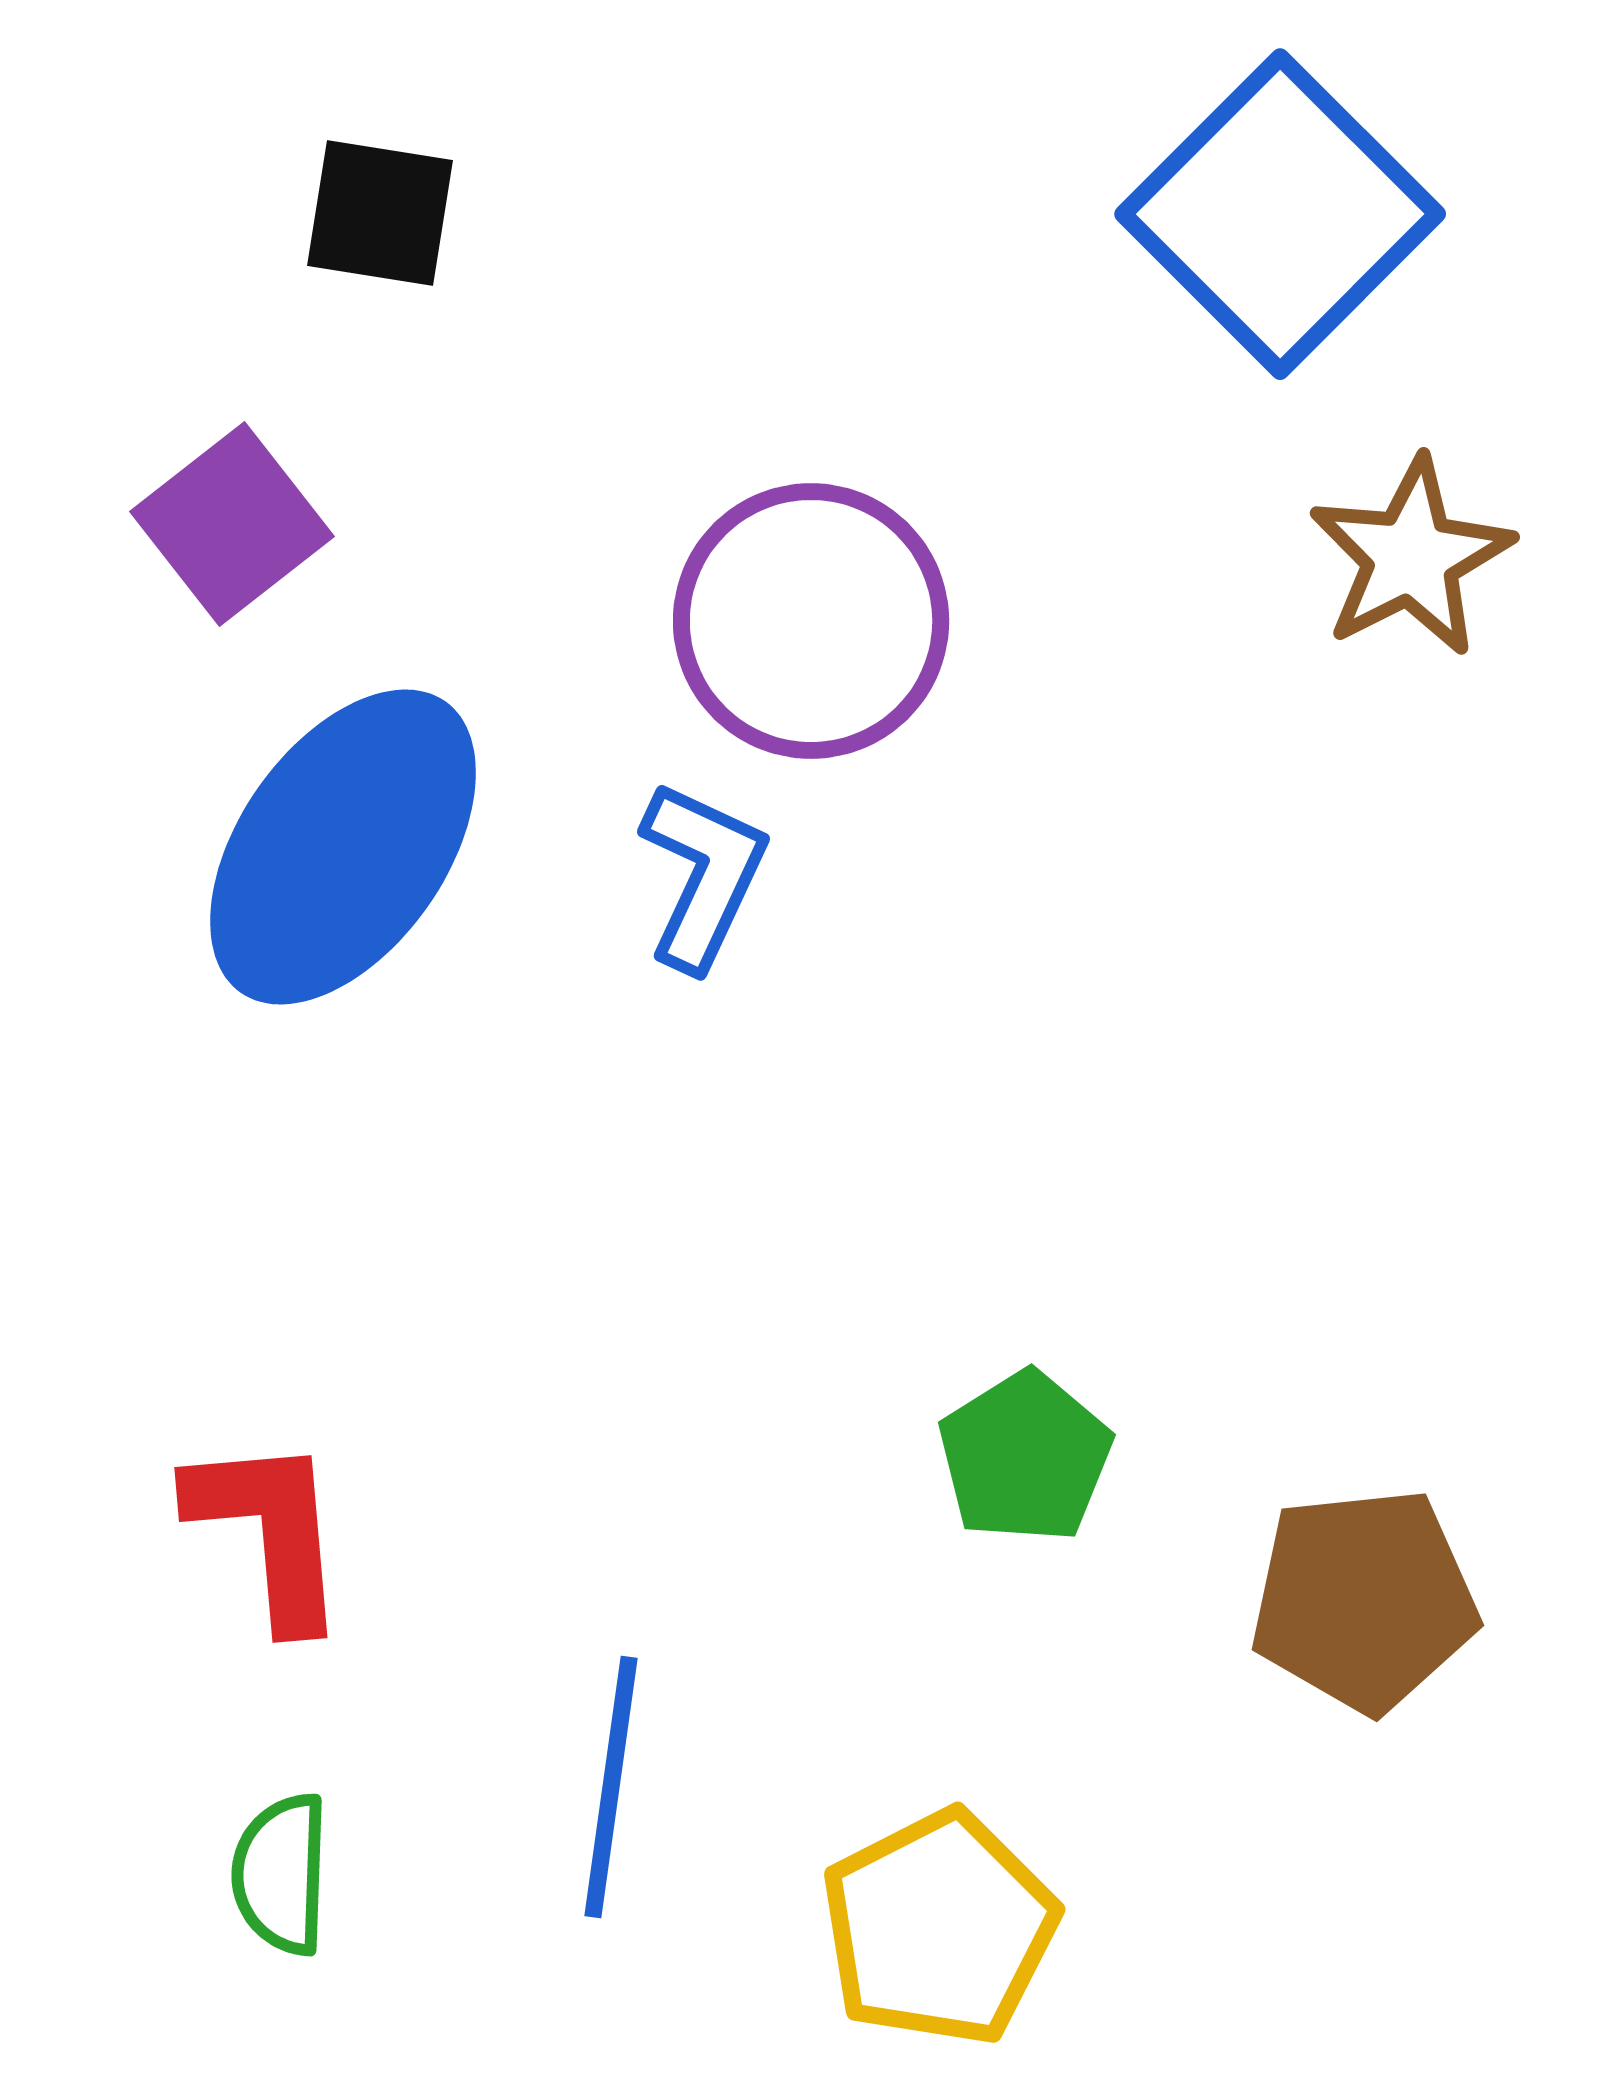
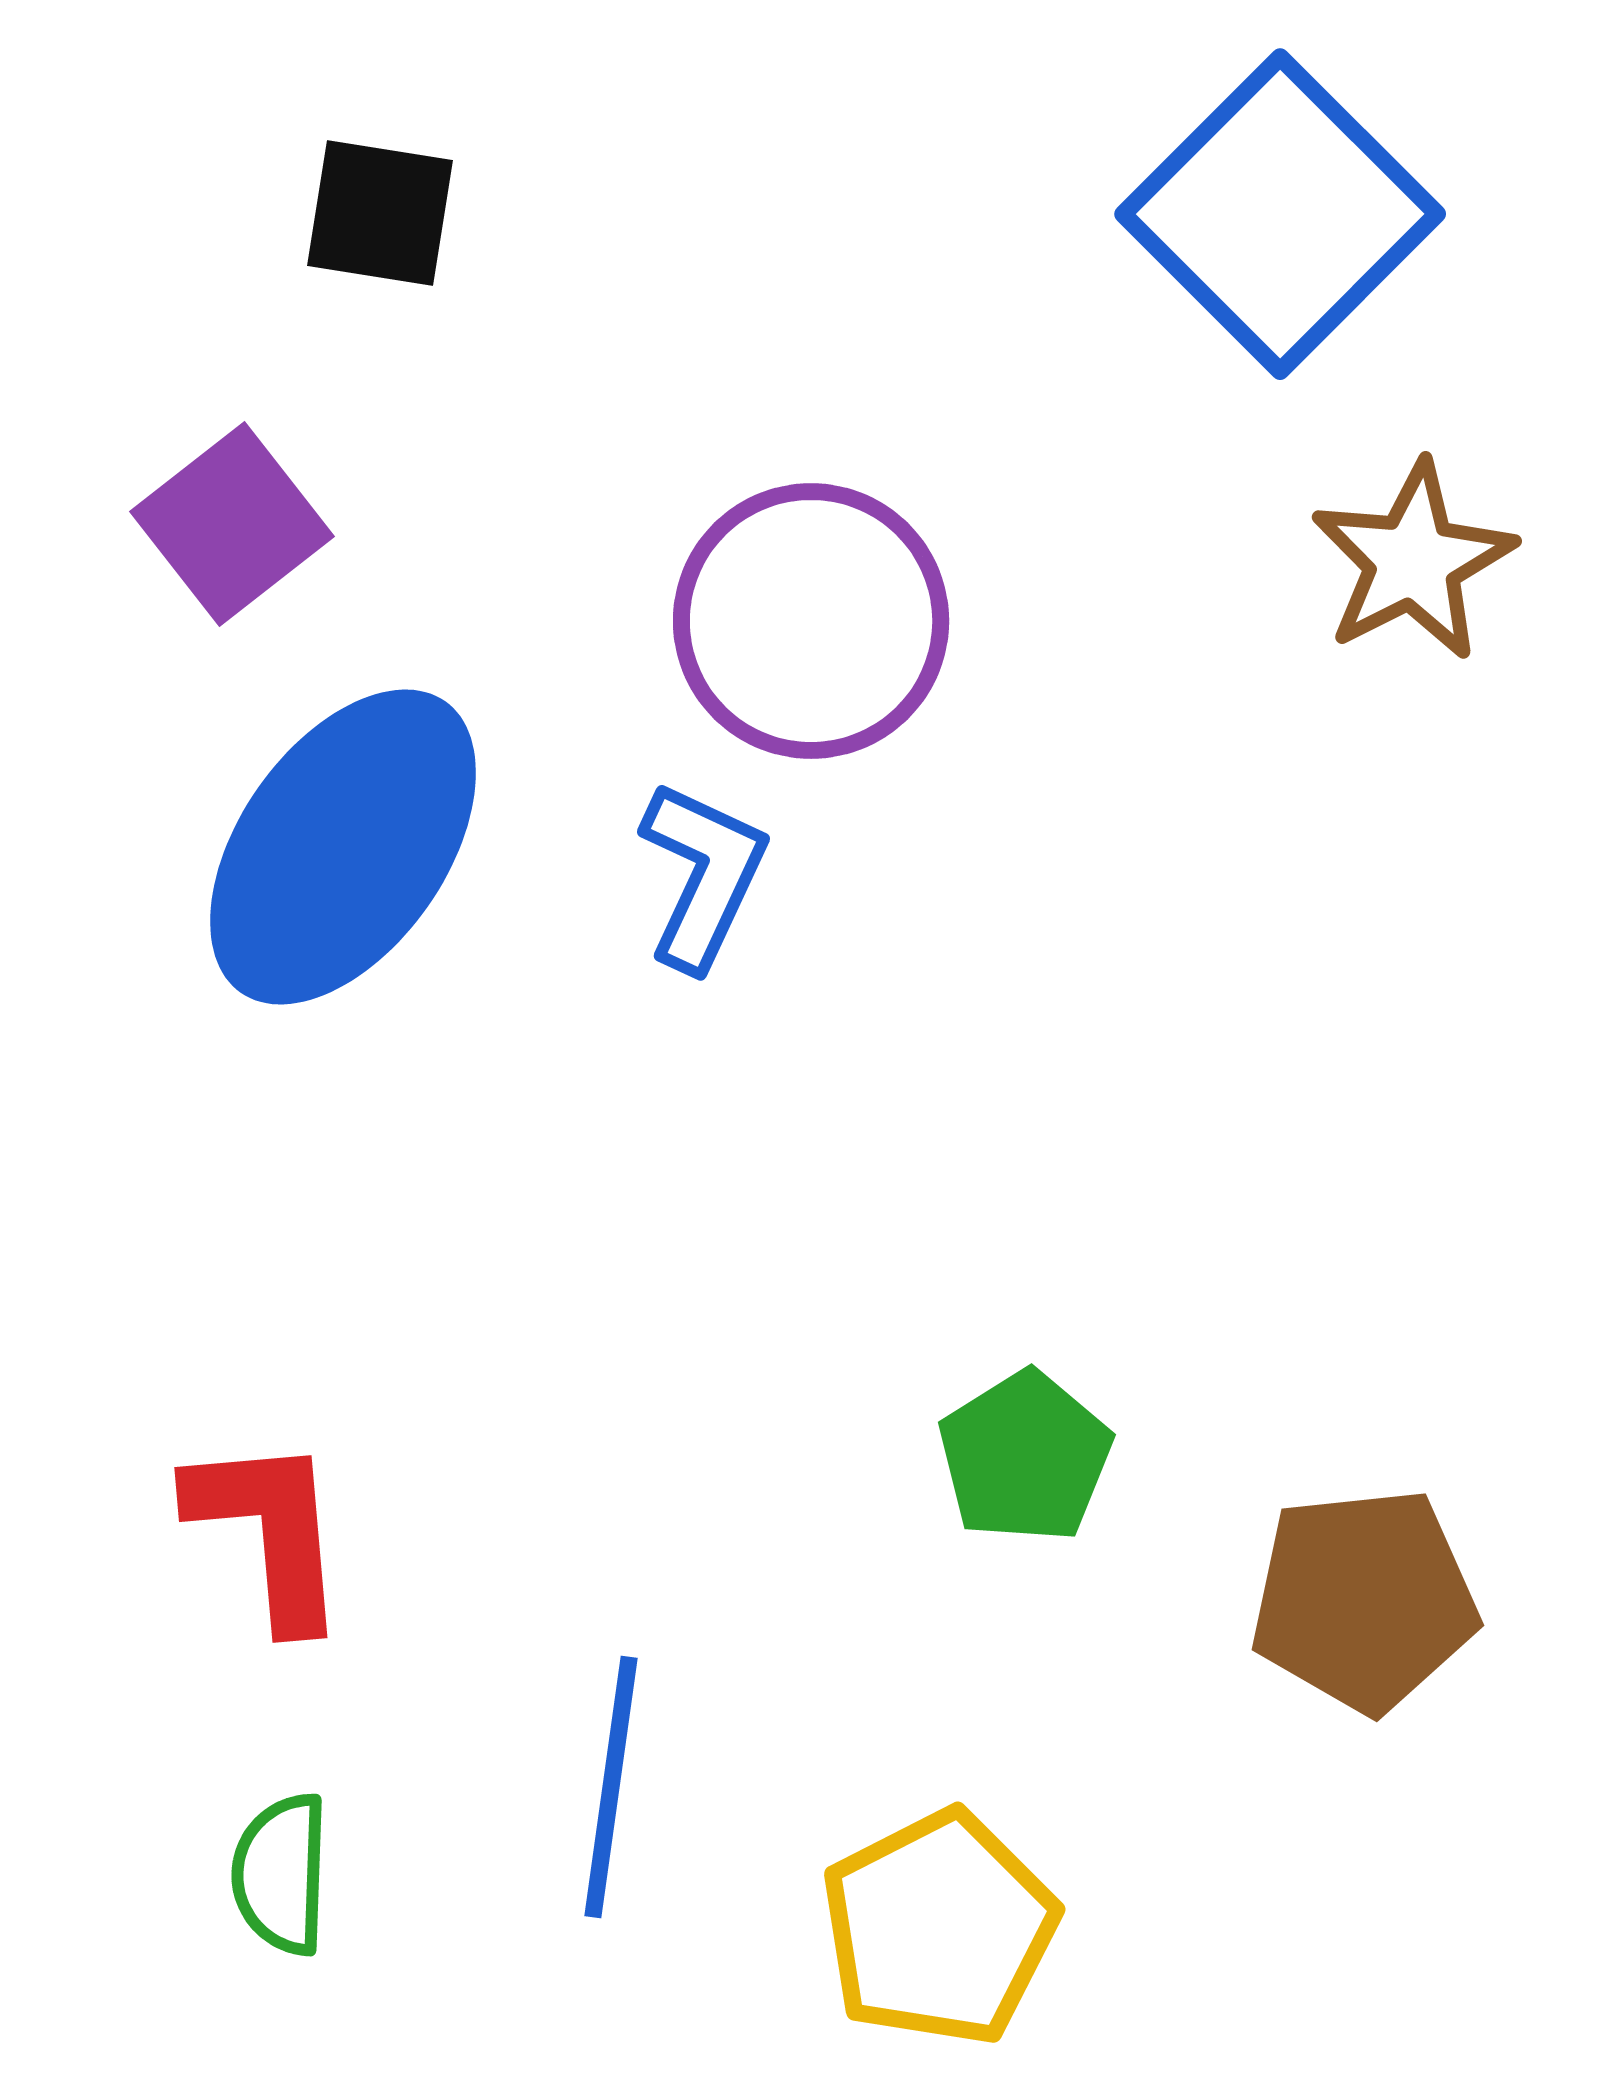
brown star: moved 2 px right, 4 px down
